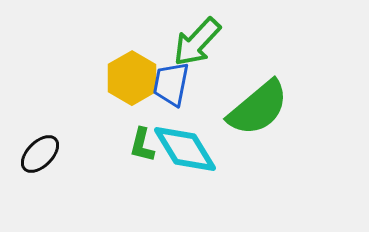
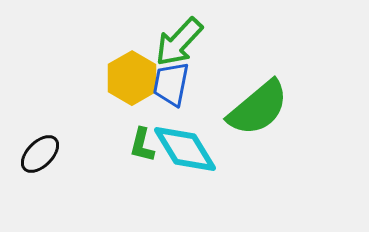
green arrow: moved 18 px left
